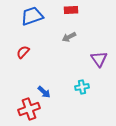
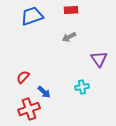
red semicircle: moved 25 px down
